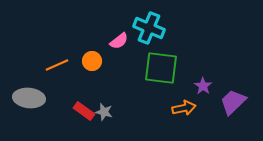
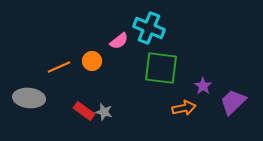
orange line: moved 2 px right, 2 px down
